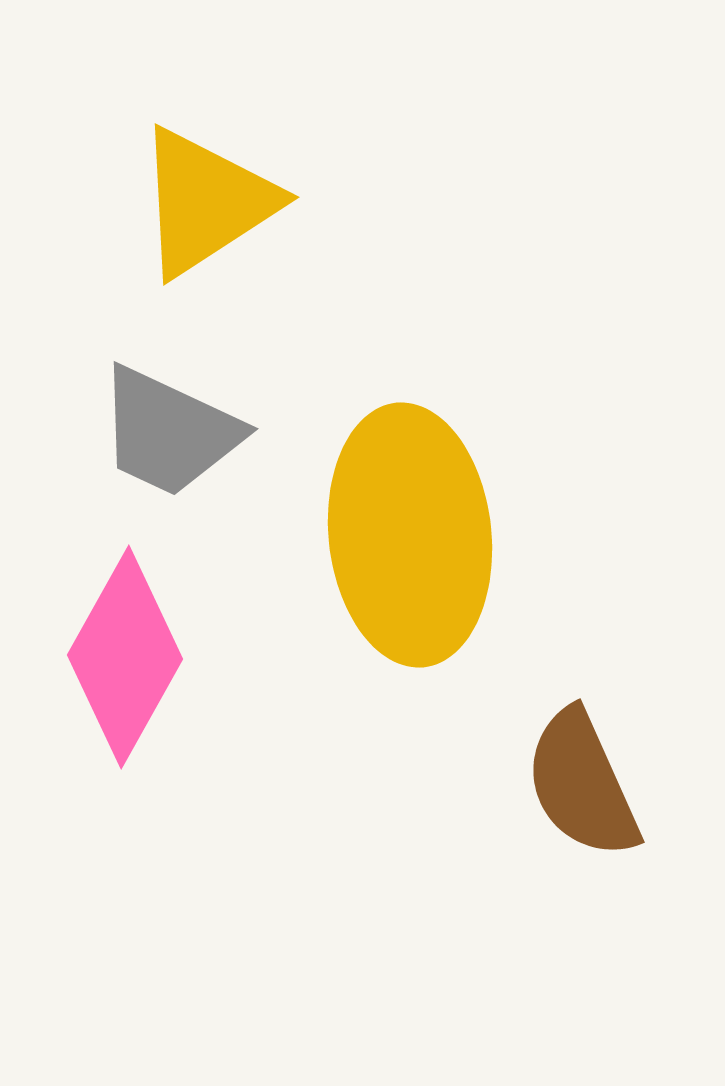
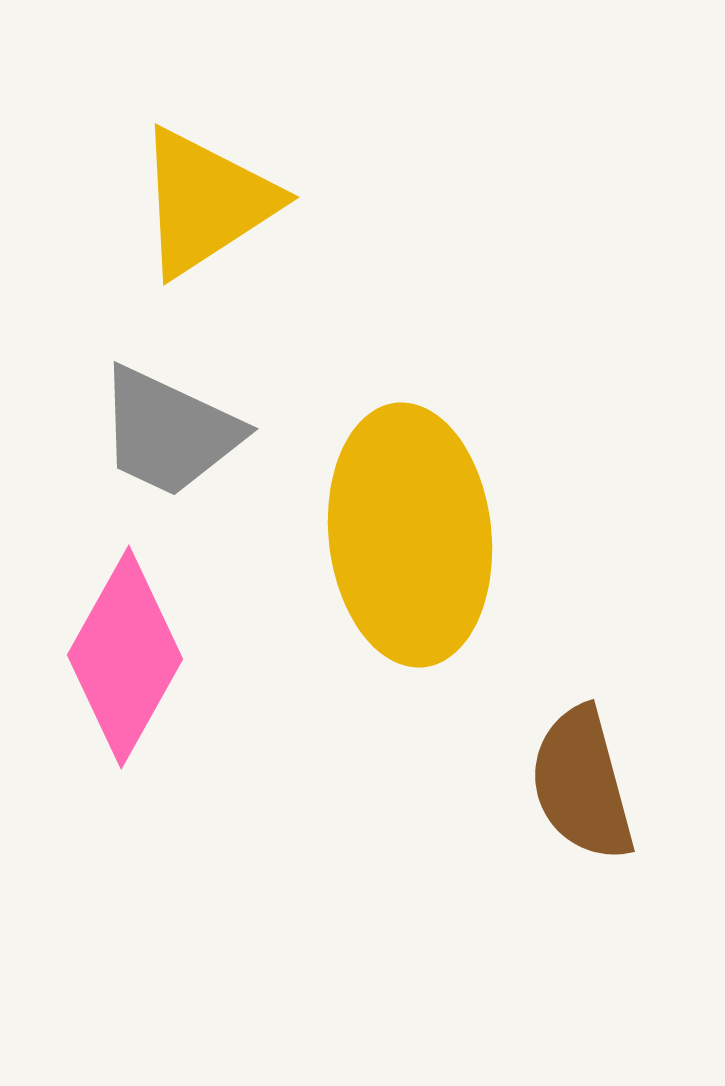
brown semicircle: rotated 9 degrees clockwise
